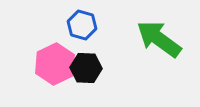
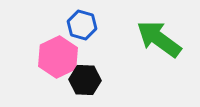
pink hexagon: moved 3 px right, 7 px up
black hexagon: moved 1 px left, 12 px down
